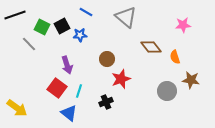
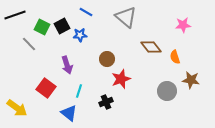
red square: moved 11 px left
